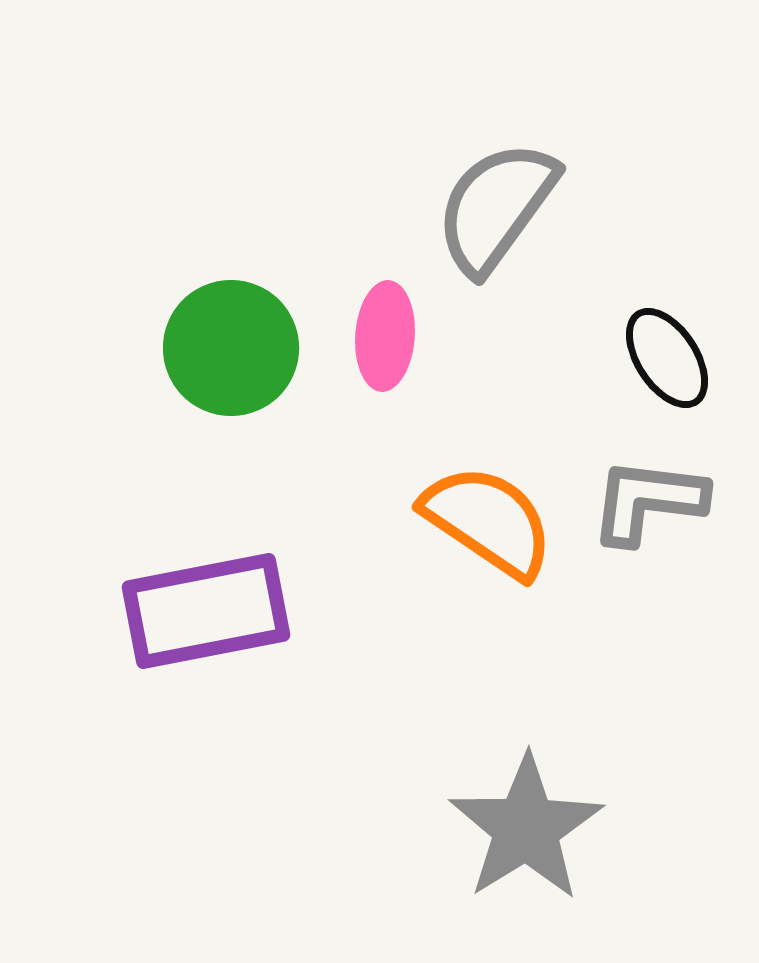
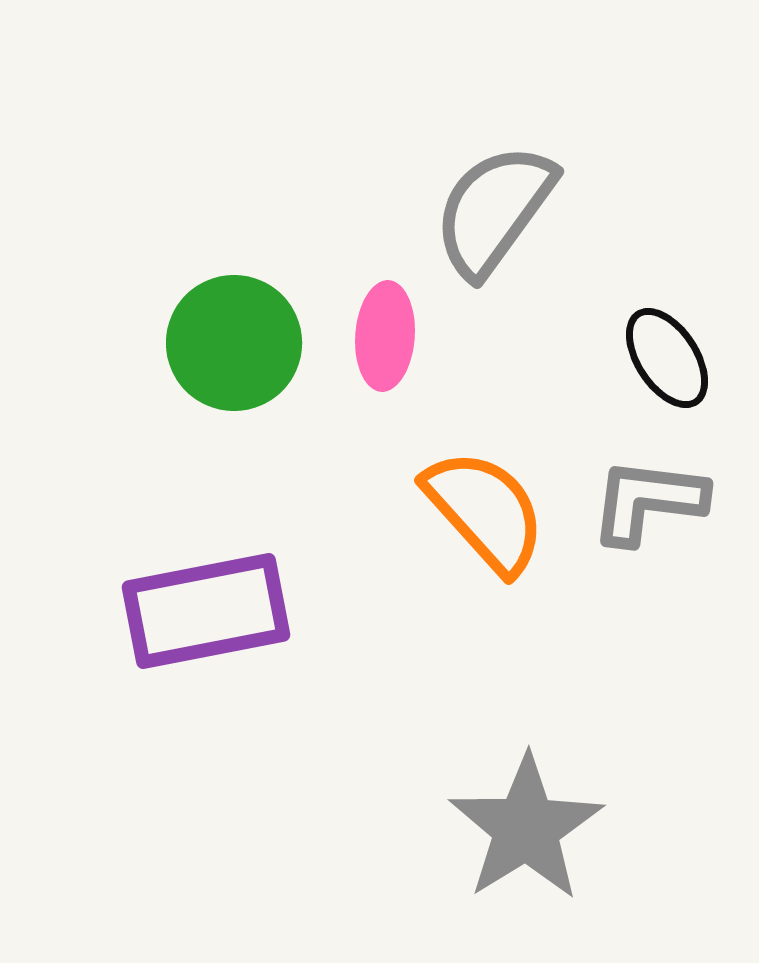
gray semicircle: moved 2 px left, 3 px down
green circle: moved 3 px right, 5 px up
orange semicircle: moved 3 px left, 10 px up; rotated 14 degrees clockwise
